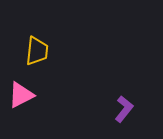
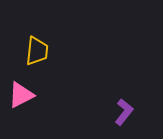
purple L-shape: moved 3 px down
